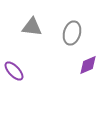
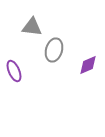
gray ellipse: moved 18 px left, 17 px down
purple ellipse: rotated 20 degrees clockwise
